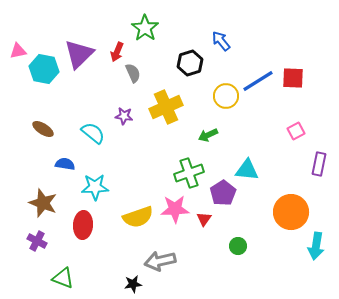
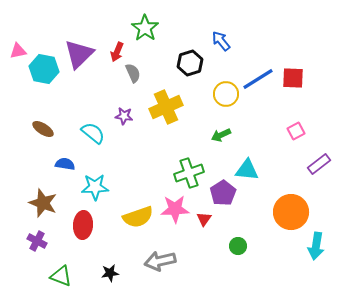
blue line: moved 2 px up
yellow circle: moved 2 px up
green arrow: moved 13 px right
purple rectangle: rotated 40 degrees clockwise
green triangle: moved 2 px left, 2 px up
black star: moved 23 px left, 11 px up
